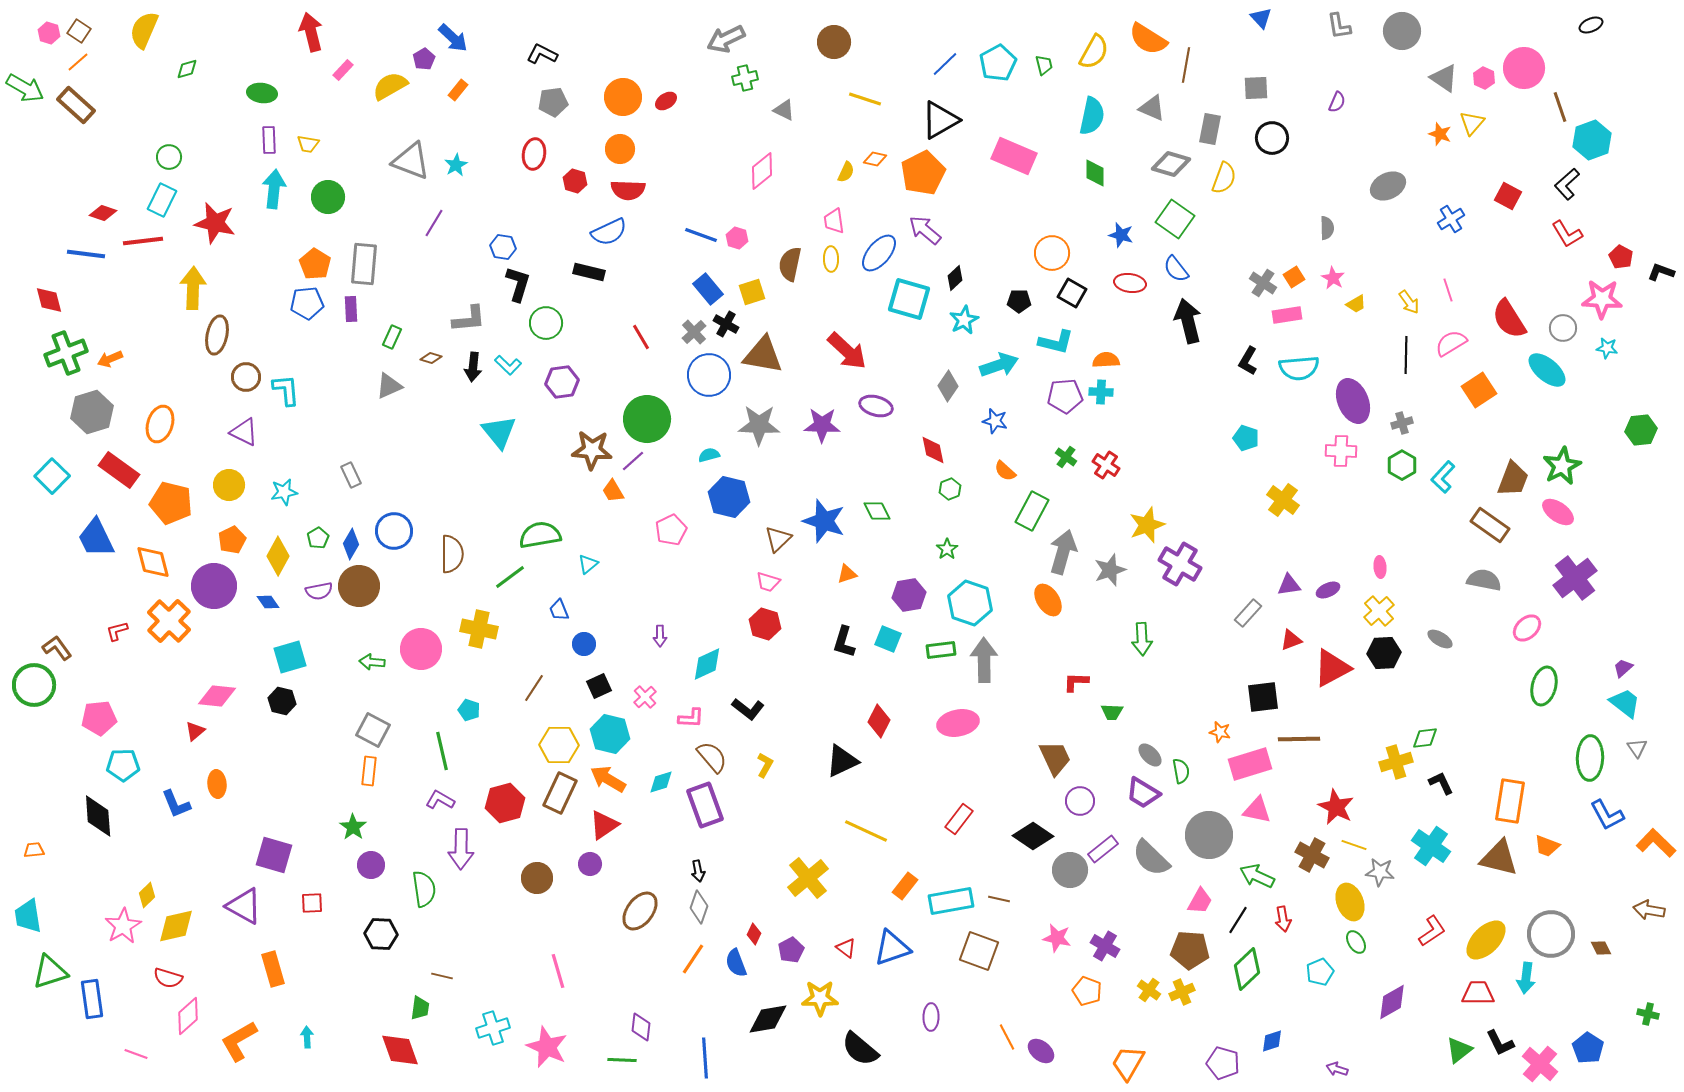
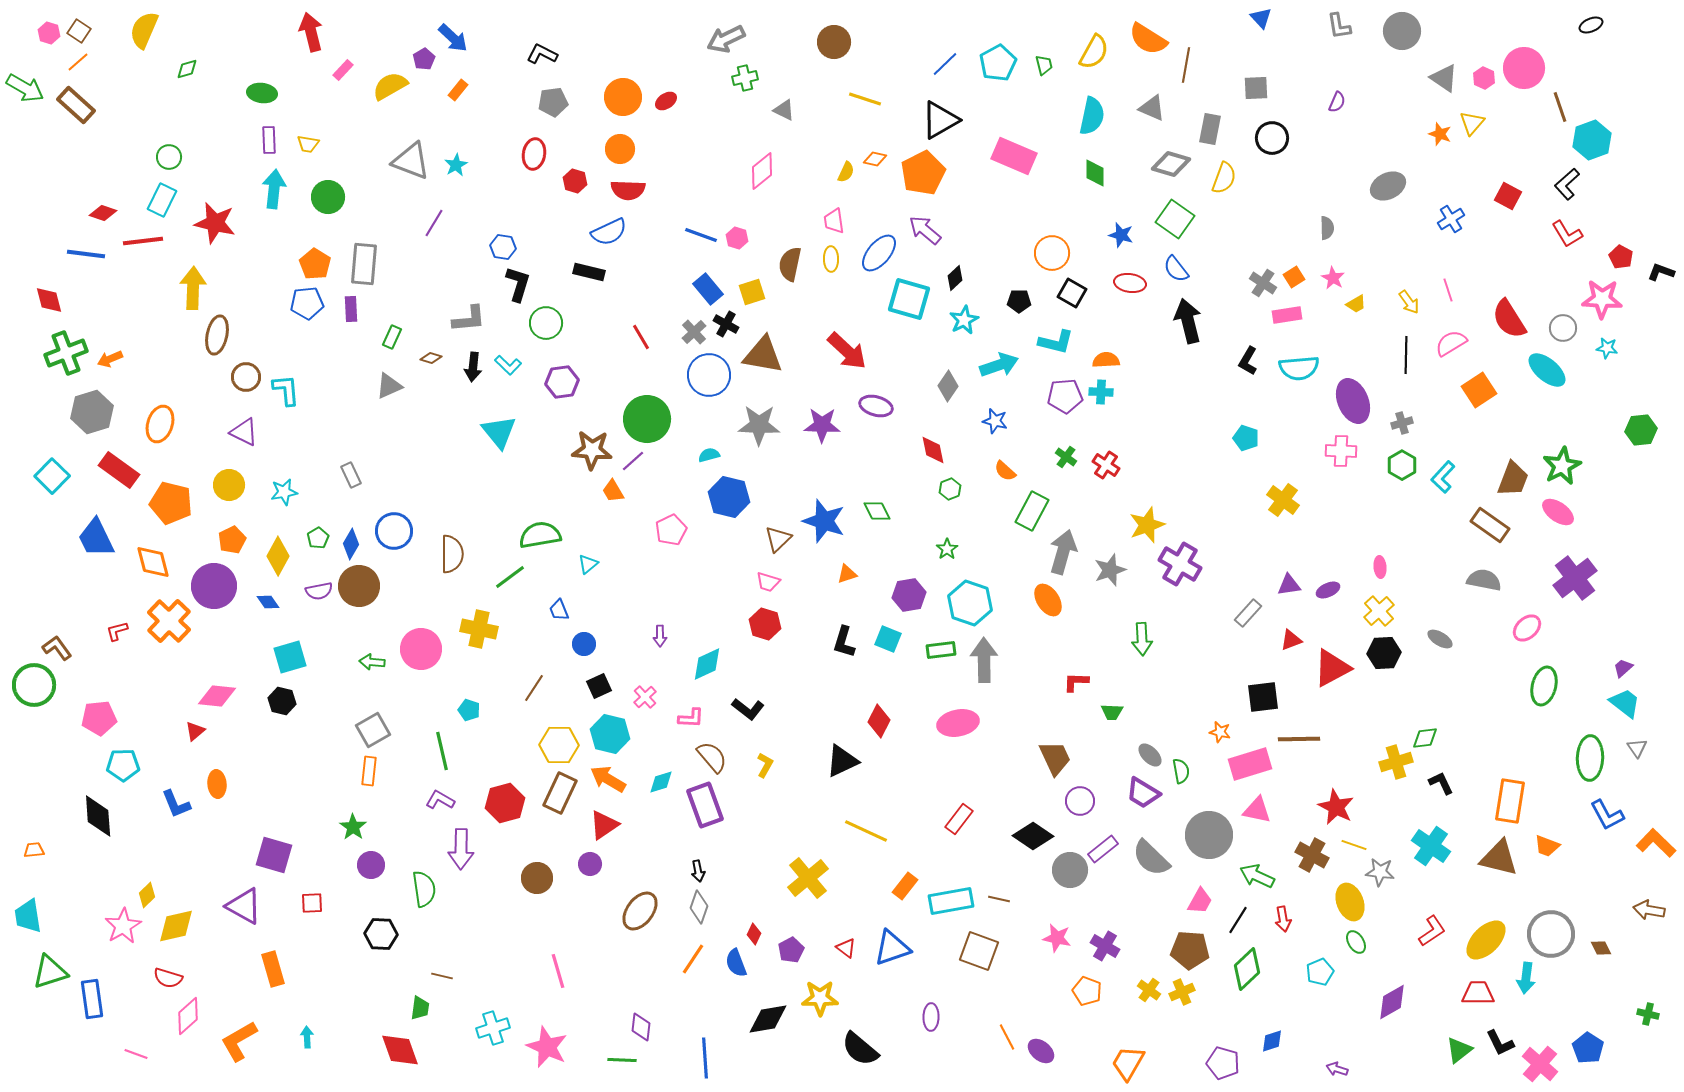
gray square at (373, 730): rotated 32 degrees clockwise
